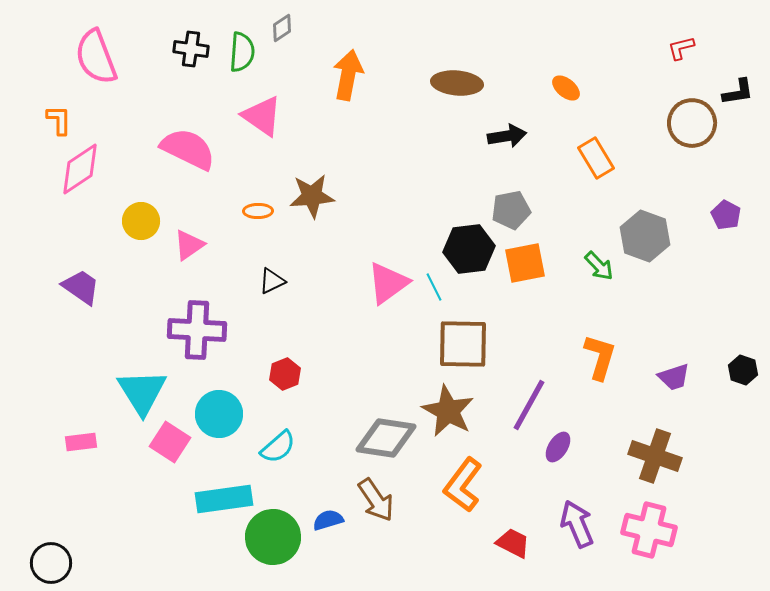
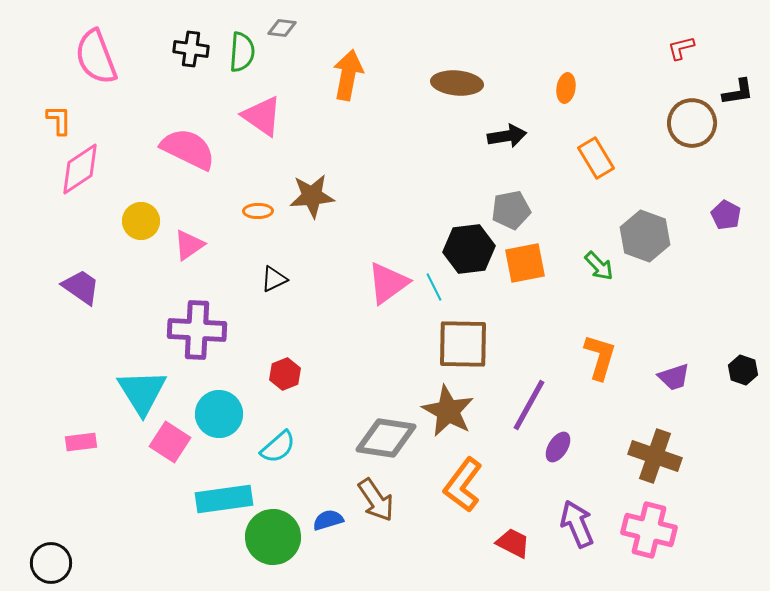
gray diamond at (282, 28): rotated 40 degrees clockwise
orange ellipse at (566, 88): rotated 60 degrees clockwise
black triangle at (272, 281): moved 2 px right, 2 px up
